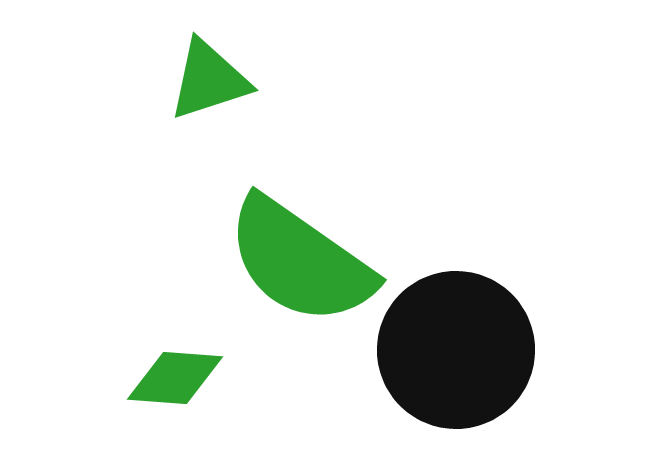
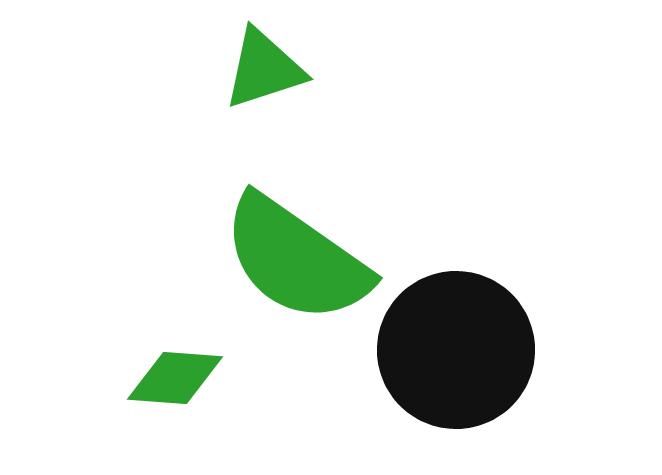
green triangle: moved 55 px right, 11 px up
green semicircle: moved 4 px left, 2 px up
